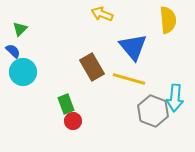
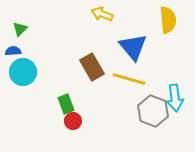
blue semicircle: rotated 49 degrees counterclockwise
cyan arrow: rotated 12 degrees counterclockwise
